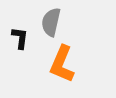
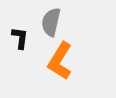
orange L-shape: moved 2 px left, 3 px up; rotated 9 degrees clockwise
